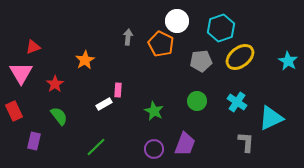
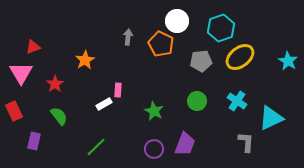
cyan cross: moved 1 px up
